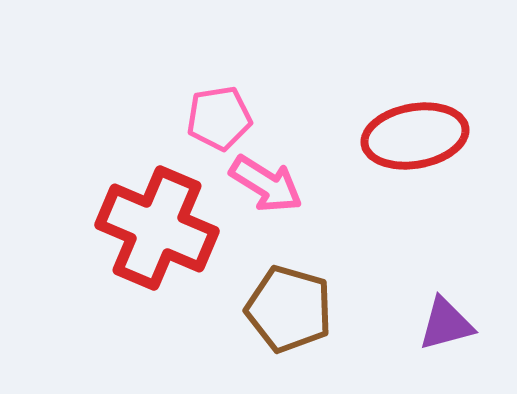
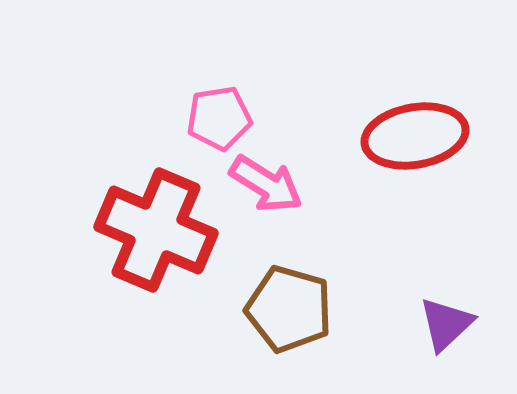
red cross: moved 1 px left, 2 px down
purple triangle: rotated 28 degrees counterclockwise
